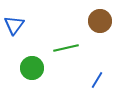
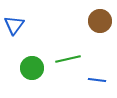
green line: moved 2 px right, 11 px down
blue line: rotated 66 degrees clockwise
